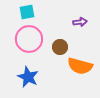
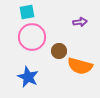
pink circle: moved 3 px right, 2 px up
brown circle: moved 1 px left, 4 px down
